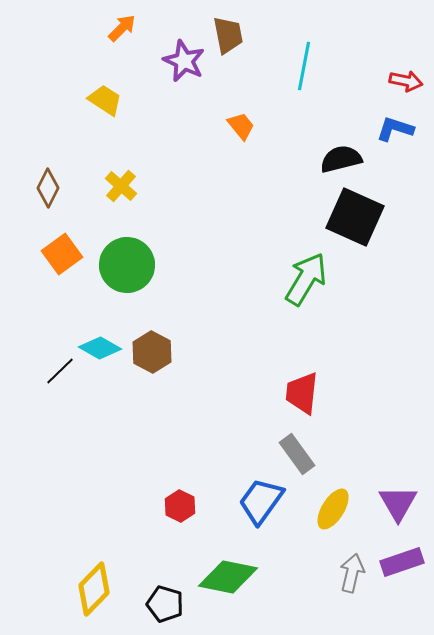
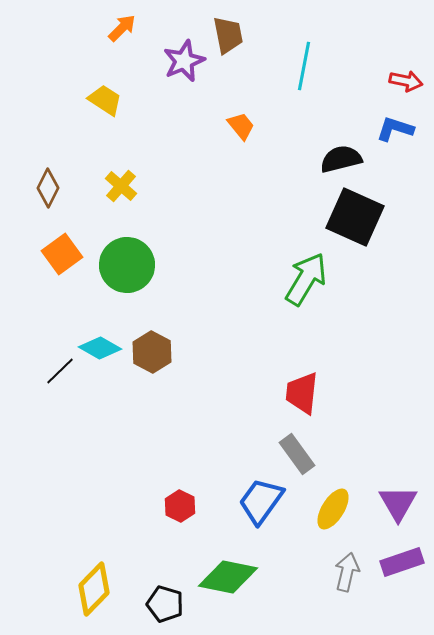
purple star: rotated 24 degrees clockwise
gray arrow: moved 5 px left, 1 px up
